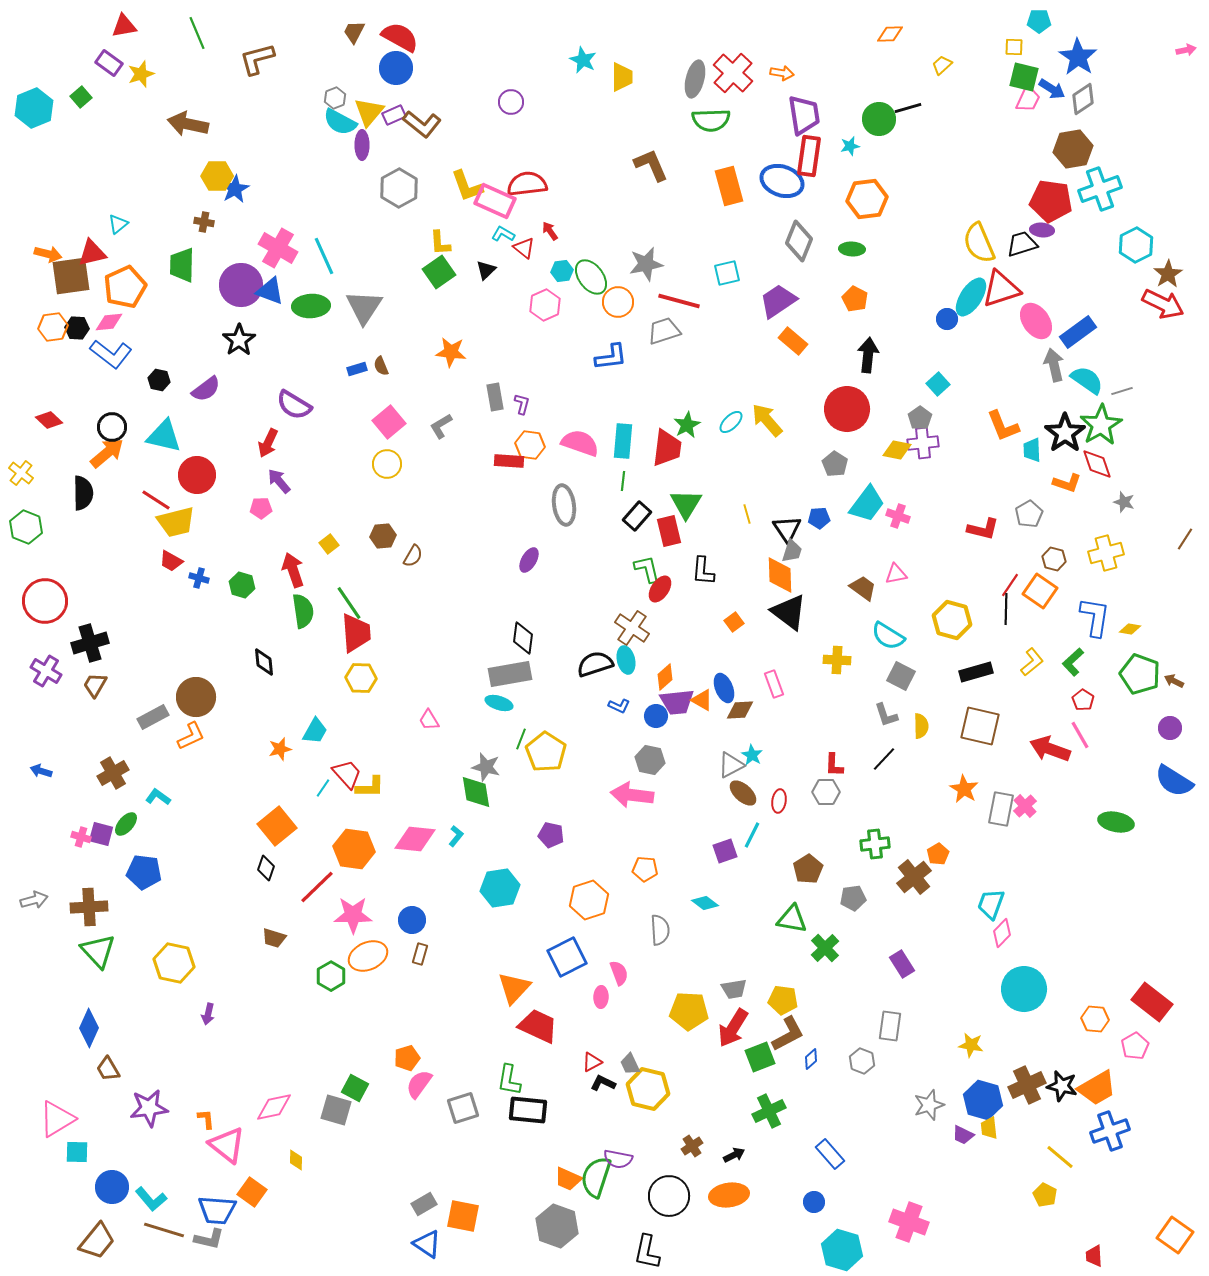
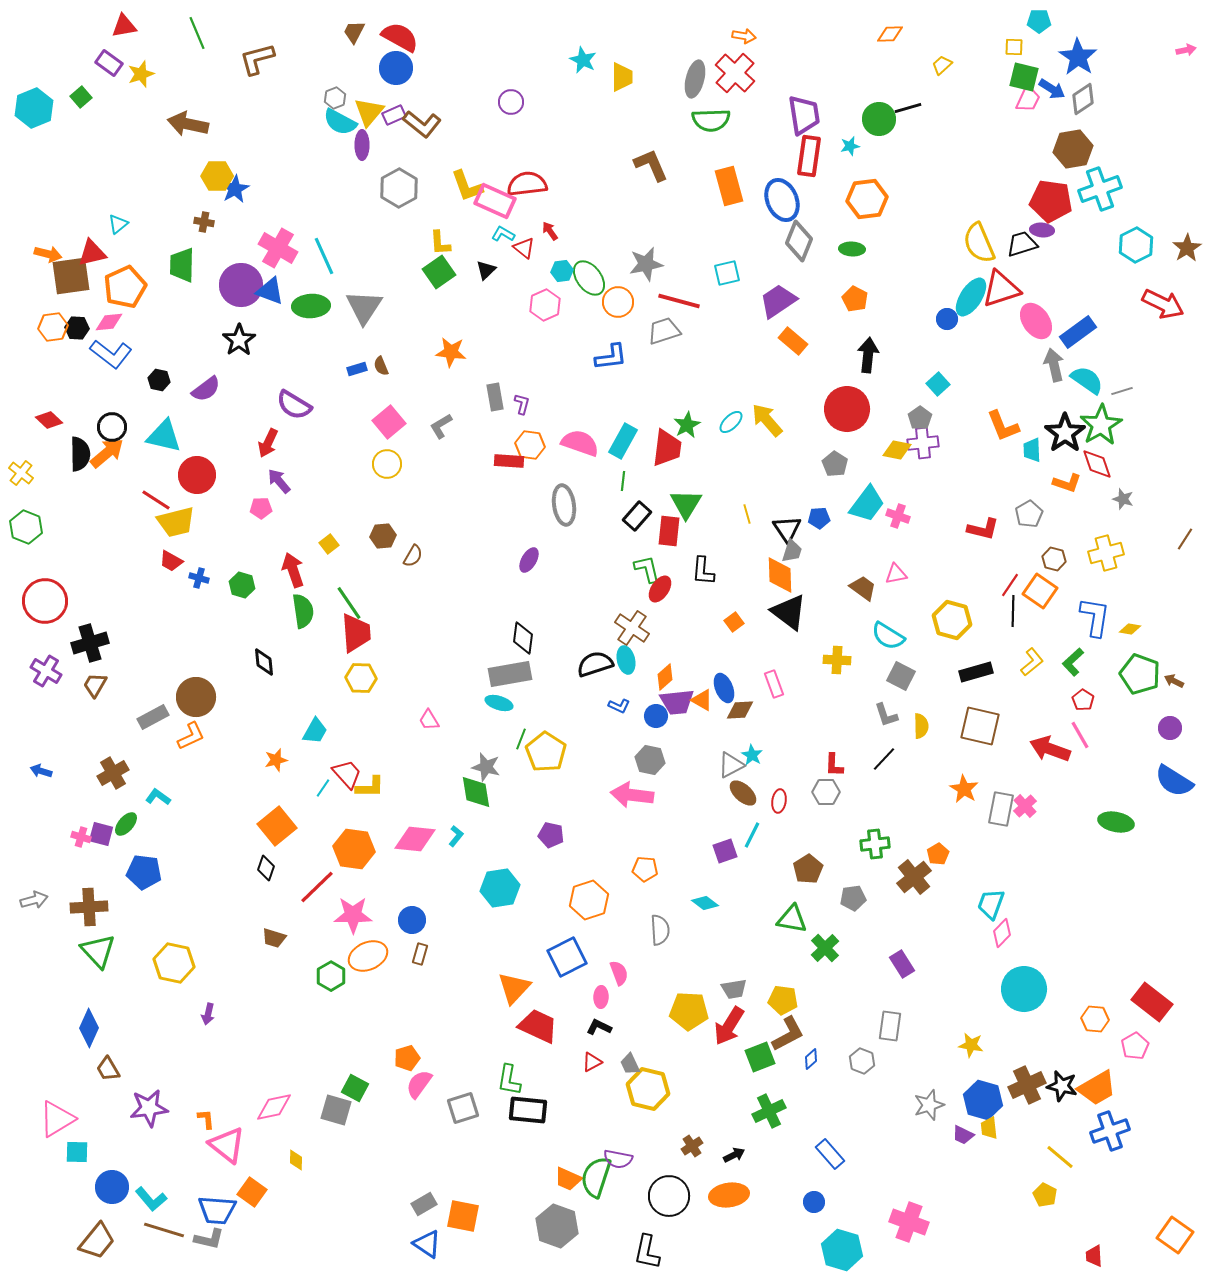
red cross at (733, 73): moved 2 px right
orange arrow at (782, 73): moved 38 px left, 37 px up
blue ellipse at (782, 181): moved 19 px down; rotated 48 degrees clockwise
brown star at (1168, 274): moved 19 px right, 26 px up
green ellipse at (591, 277): moved 2 px left, 1 px down
cyan rectangle at (623, 441): rotated 24 degrees clockwise
black semicircle at (83, 493): moved 3 px left, 39 px up
gray star at (1124, 502): moved 1 px left, 3 px up
red rectangle at (669, 531): rotated 20 degrees clockwise
black line at (1006, 609): moved 7 px right, 2 px down
orange star at (280, 749): moved 4 px left, 11 px down
red arrow at (733, 1028): moved 4 px left, 2 px up
black L-shape at (603, 1083): moved 4 px left, 56 px up
